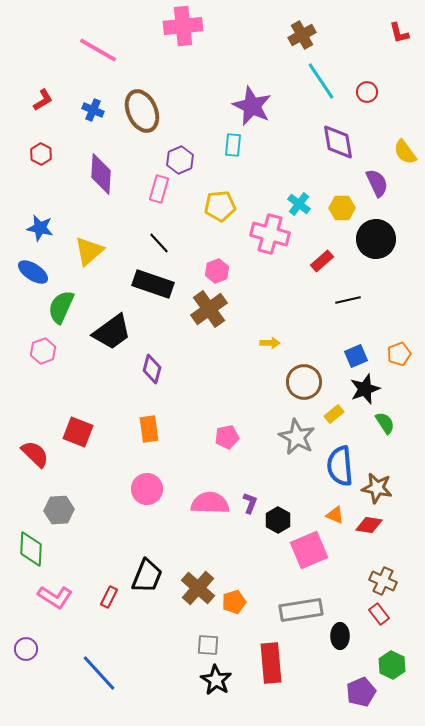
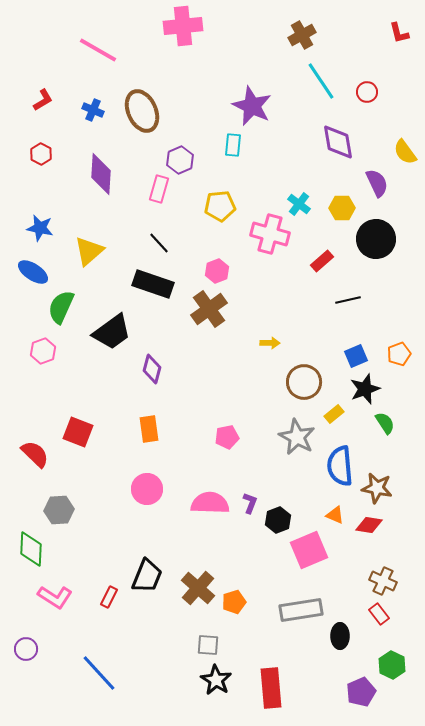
black hexagon at (278, 520): rotated 10 degrees clockwise
red rectangle at (271, 663): moved 25 px down
